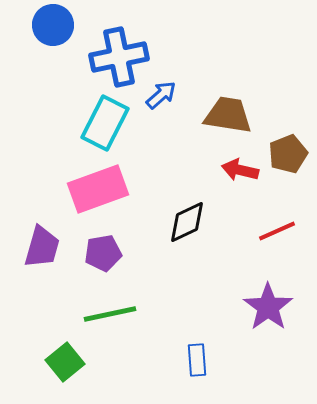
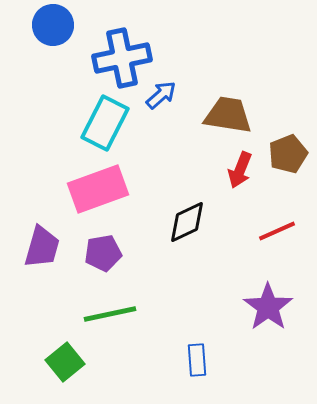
blue cross: moved 3 px right, 1 px down
red arrow: rotated 81 degrees counterclockwise
